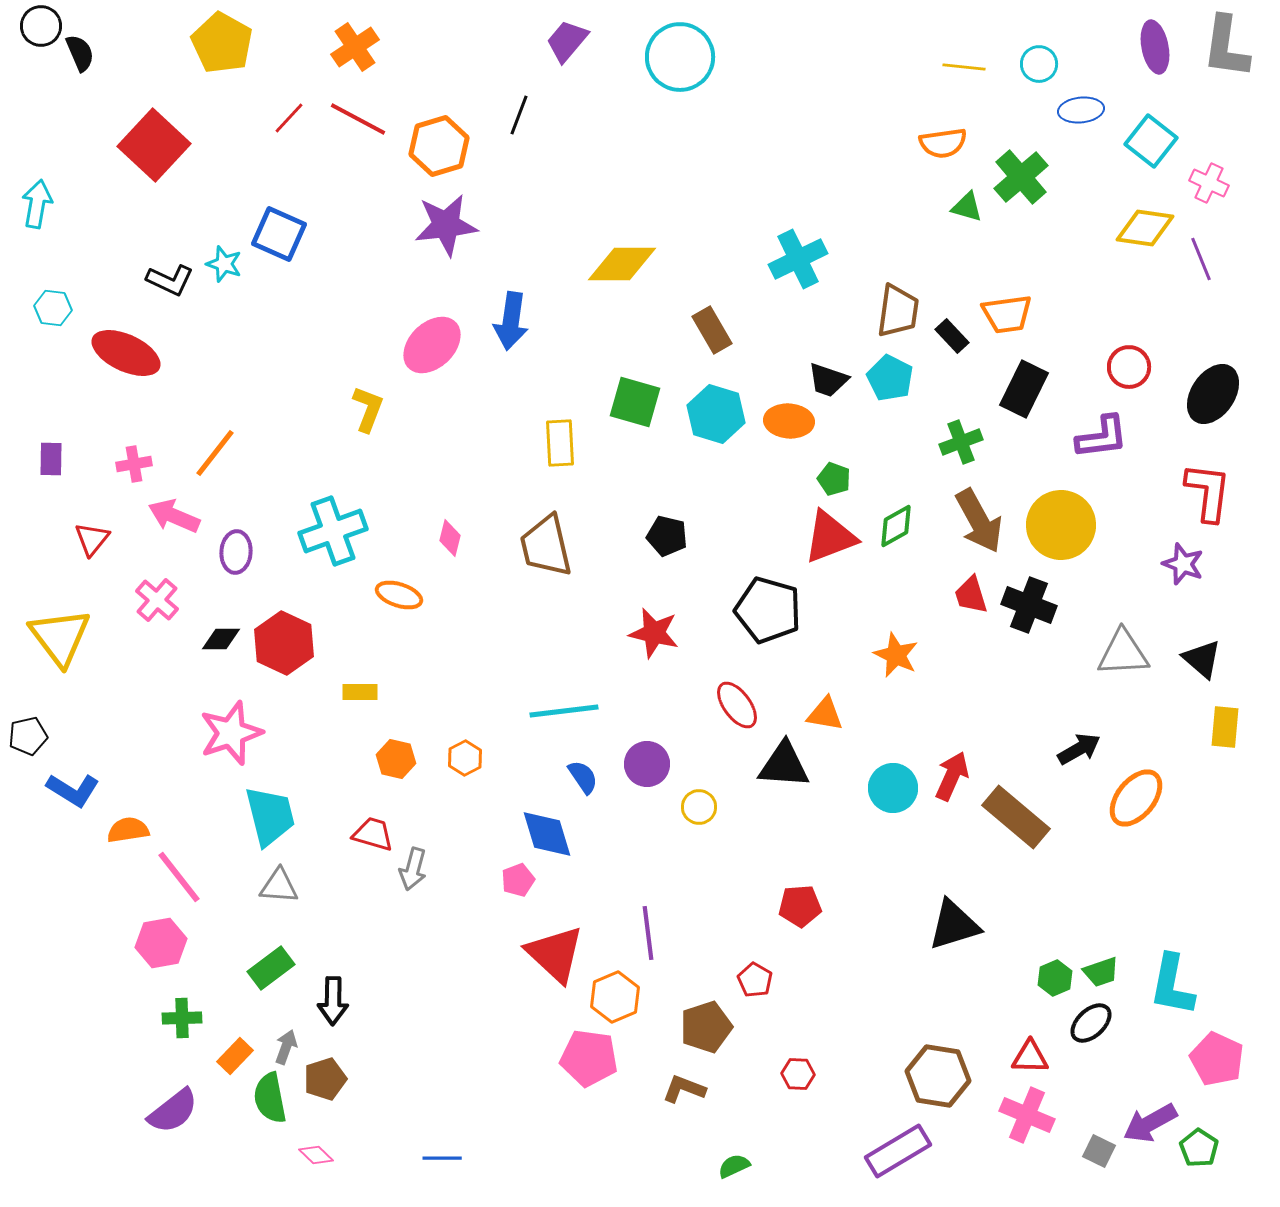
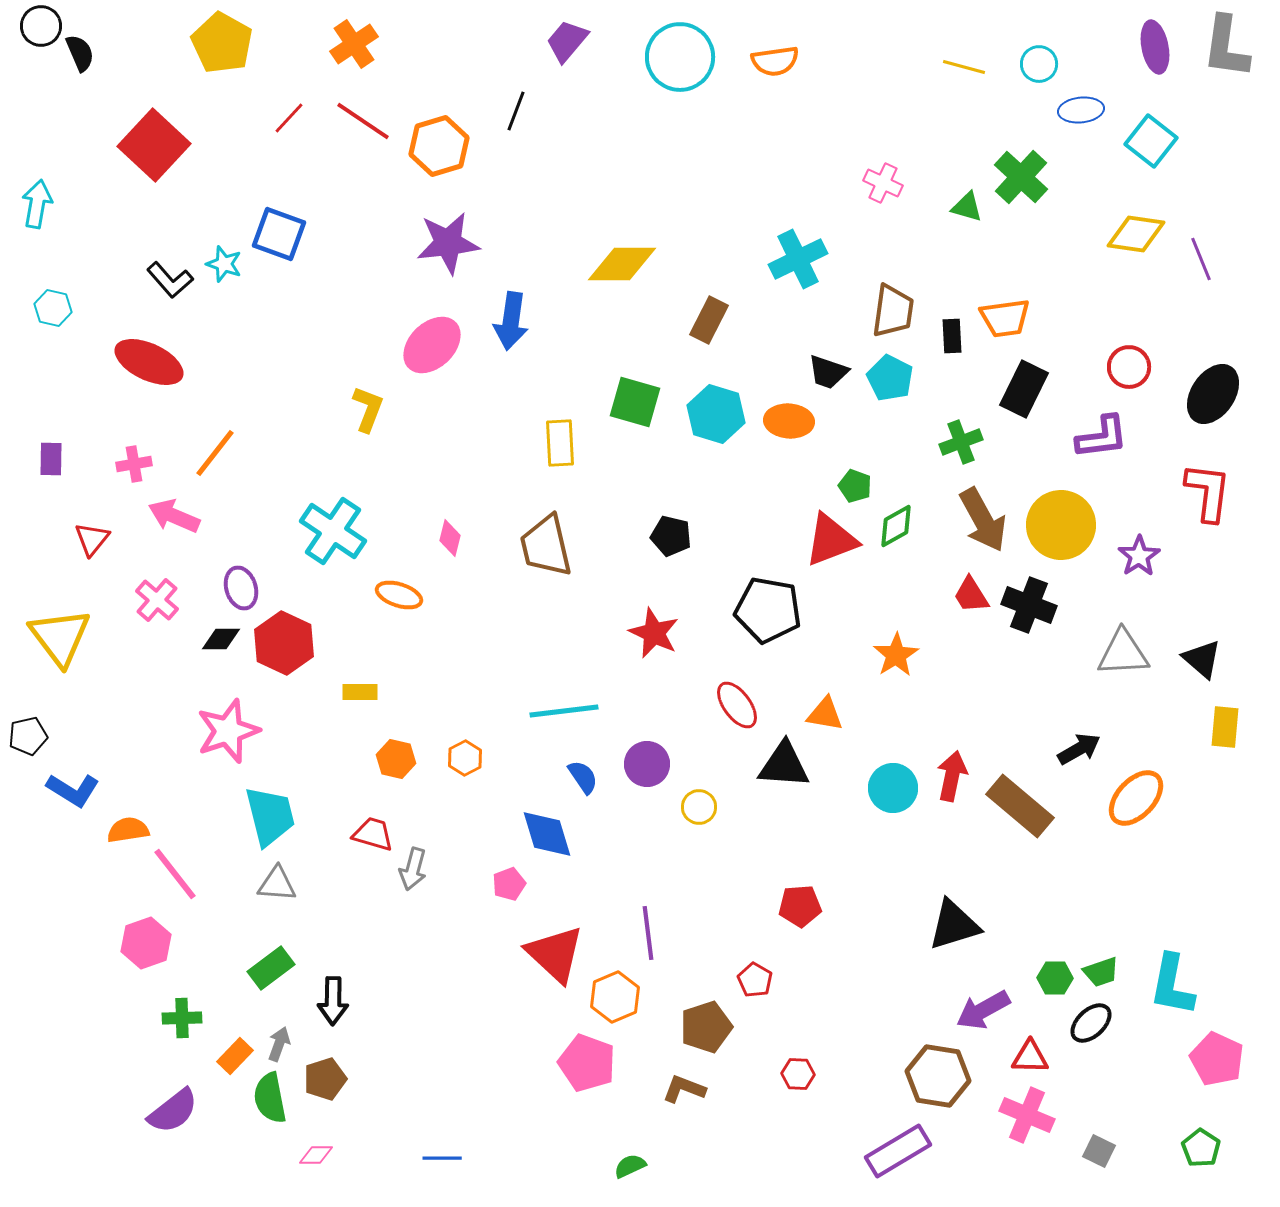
orange cross at (355, 47): moved 1 px left, 3 px up
yellow line at (964, 67): rotated 9 degrees clockwise
black line at (519, 115): moved 3 px left, 4 px up
red line at (358, 119): moved 5 px right, 2 px down; rotated 6 degrees clockwise
orange semicircle at (943, 143): moved 168 px left, 82 px up
green cross at (1021, 177): rotated 6 degrees counterclockwise
pink cross at (1209, 183): moved 326 px left
purple star at (446, 225): moved 2 px right, 18 px down
yellow diamond at (1145, 228): moved 9 px left, 6 px down
blue square at (279, 234): rotated 4 degrees counterclockwise
black L-shape at (170, 280): rotated 24 degrees clockwise
cyan hexagon at (53, 308): rotated 6 degrees clockwise
brown trapezoid at (898, 311): moved 5 px left
orange trapezoid at (1007, 314): moved 2 px left, 4 px down
brown rectangle at (712, 330): moved 3 px left, 10 px up; rotated 57 degrees clockwise
black rectangle at (952, 336): rotated 40 degrees clockwise
red ellipse at (126, 353): moved 23 px right, 9 px down
black trapezoid at (828, 380): moved 8 px up
green pentagon at (834, 479): moved 21 px right, 7 px down
brown arrow at (979, 521): moved 4 px right, 1 px up
cyan cross at (333, 531): rotated 36 degrees counterclockwise
black pentagon at (667, 536): moved 4 px right
red triangle at (830, 537): moved 1 px right, 3 px down
purple ellipse at (236, 552): moved 5 px right, 36 px down; rotated 21 degrees counterclockwise
purple star at (1183, 564): moved 44 px left, 8 px up; rotated 18 degrees clockwise
red trapezoid at (971, 595): rotated 15 degrees counterclockwise
black pentagon at (768, 610): rotated 6 degrees counterclockwise
red star at (654, 633): rotated 12 degrees clockwise
orange star at (896, 655): rotated 15 degrees clockwise
pink star at (231, 733): moved 3 px left, 2 px up
red arrow at (952, 776): rotated 12 degrees counterclockwise
orange ellipse at (1136, 798): rotated 4 degrees clockwise
brown rectangle at (1016, 817): moved 4 px right, 11 px up
pink line at (179, 877): moved 4 px left, 3 px up
pink pentagon at (518, 880): moved 9 px left, 4 px down
gray triangle at (279, 886): moved 2 px left, 2 px up
pink hexagon at (161, 943): moved 15 px left; rotated 9 degrees counterclockwise
green hexagon at (1055, 978): rotated 24 degrees clockwise
gray arrow at (286, 1047): moved 7 px left, 3 px up
pink pentagon at (589, 1058): moved 2 px left, 5 px down; rotated 12 degrees clockwise
purple arrow at (1150, 1123): moved 167 px left, 113 px up
green pentagon at (1199, 1148): moved 2 px right
pink diamond at (316, 1155): rotated 44 degrees counterclockwise
green semicircle at (734, 1166): moved 104 px left
